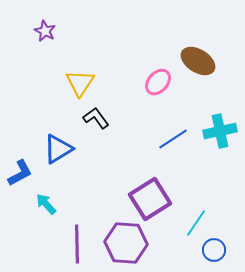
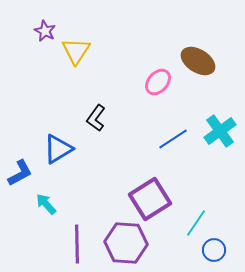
yellow triangle: moved 4 px left, 32 px up
black L-shape: rotated 108 degrees counterclockwise
cyan cross: rotated 24 degrees counterclockwise
